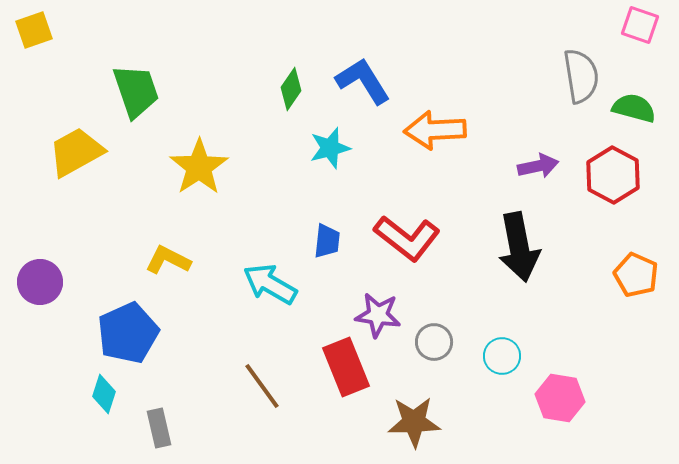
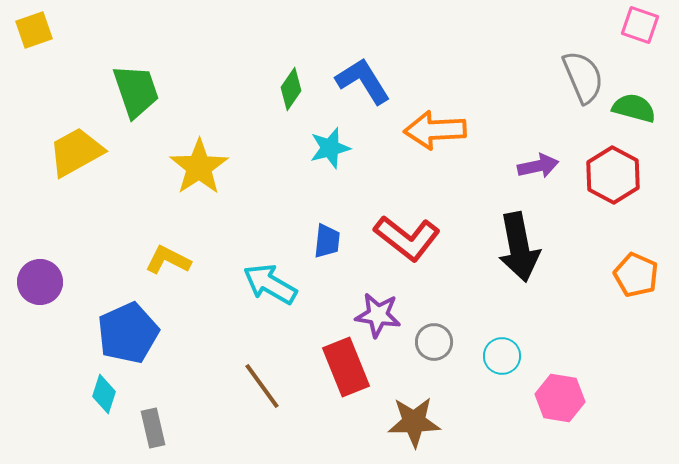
gray semicircle: moved 2 px right, 1 px down; rotated 14 degrees counterclockwise
gray rectangle: moved 6 px left
